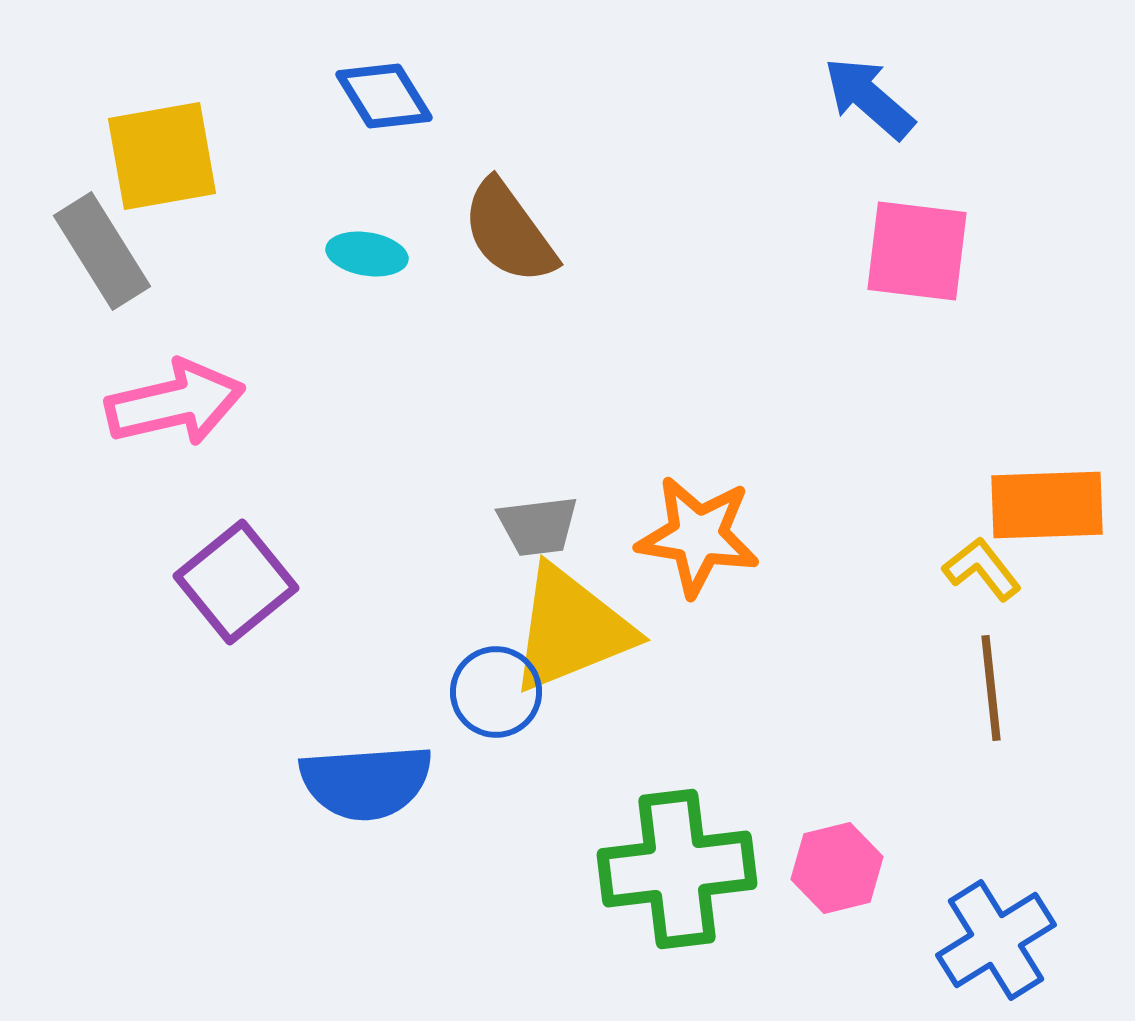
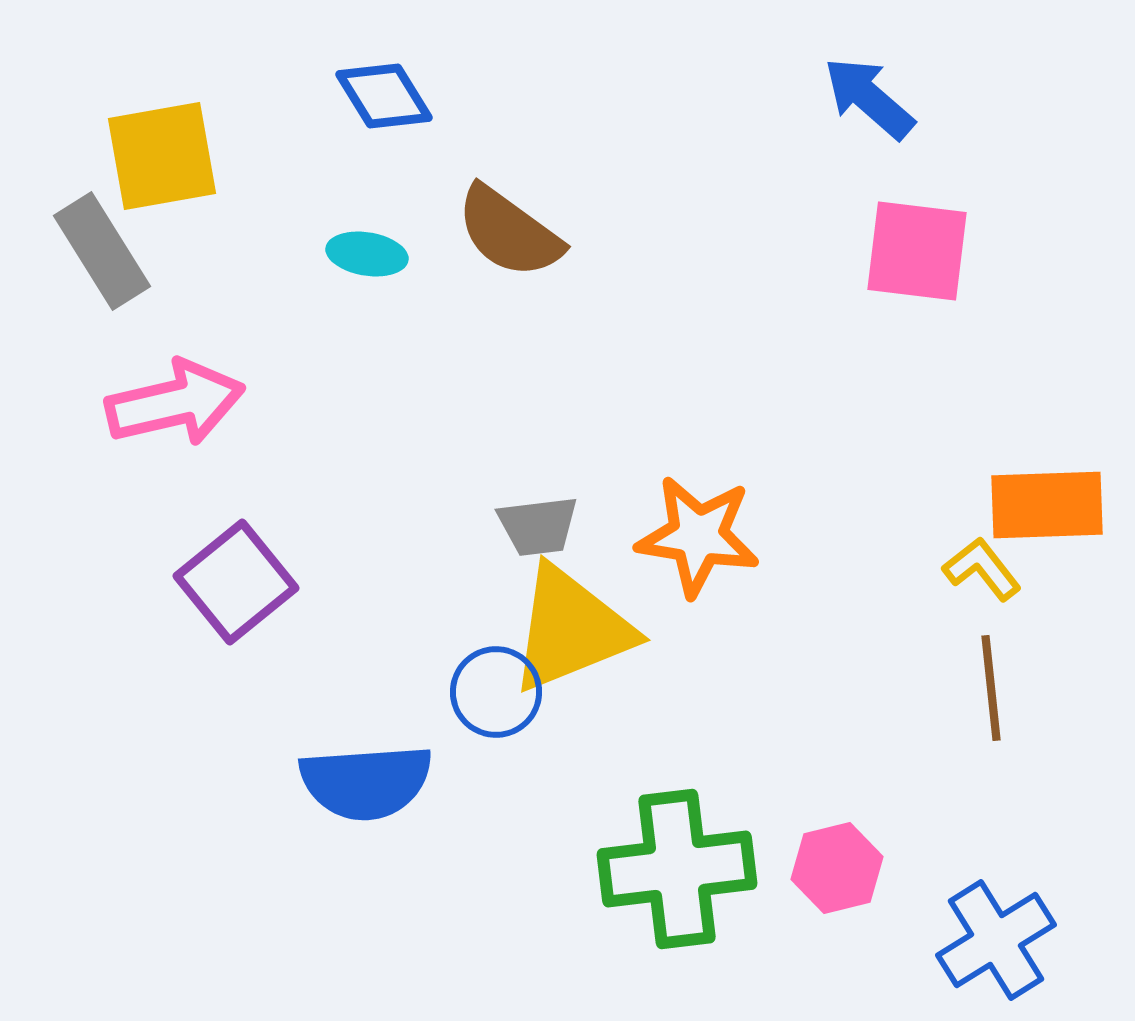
brown semicircle: rotated 18 degrees counterclockwise
